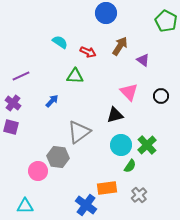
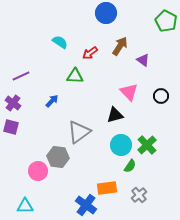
red arrow: moved 2 px right, 1 px down; rotated 119 degrees clockwise
